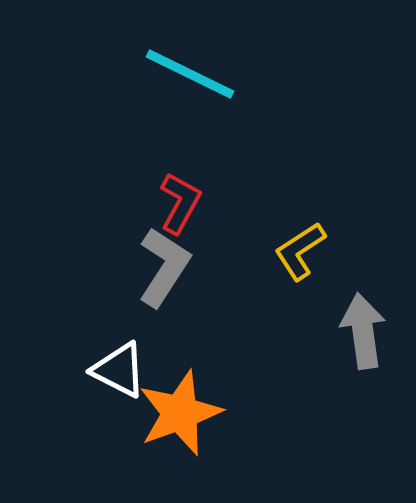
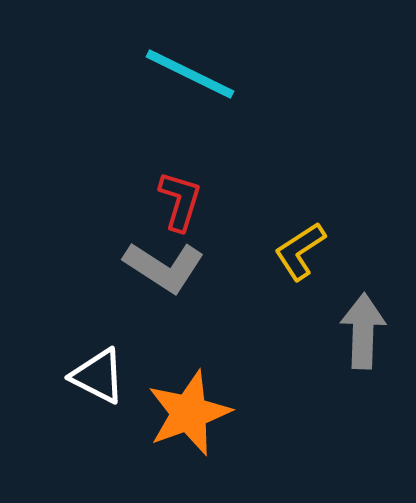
red L-shape: moved 2 px up; rotated 12 degrees counterclockwise
gray L-shape: rotated 90 degrees clockwise
gray arrow: rotated 10 degrees clockwise
white triangle: moved 21 px left, 6 px down
orange star: moved 9 px right
